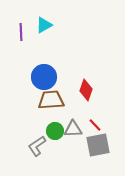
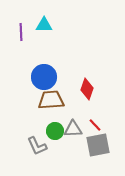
cyan triangle: rotated 30 degrees clockwise
red diamond: moved 1 px right, 1 px up
gray L-shape: rotated 80 degrees counterclockwise
